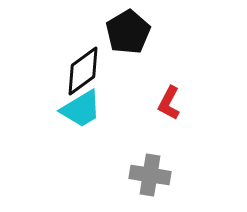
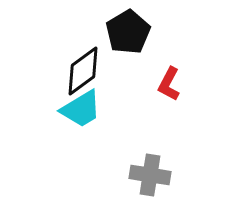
red L-shape: moved 19 px up
